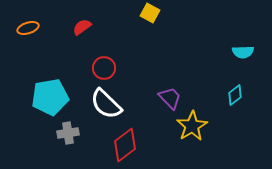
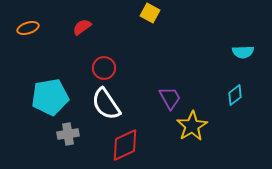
purple trapezoid: rotated 15 degrees clockwise
white semicircle: rotated 12 degrees clockwise
gray cross: moved 1 px down
red diamond: rotated 12 degrees clockwise
